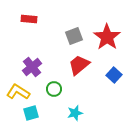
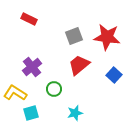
red rectangle: rotated 21 degrees clockwise
red star: rotated 28 degrees counterclockwise
yellow L-shape: moved 3 px left, 1 px down
